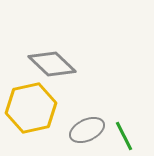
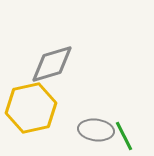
gray diamond: rotated 60 degrees counterclockwise
gray ellipse: moved 9 px right; rotated 32 degrees clockwise
